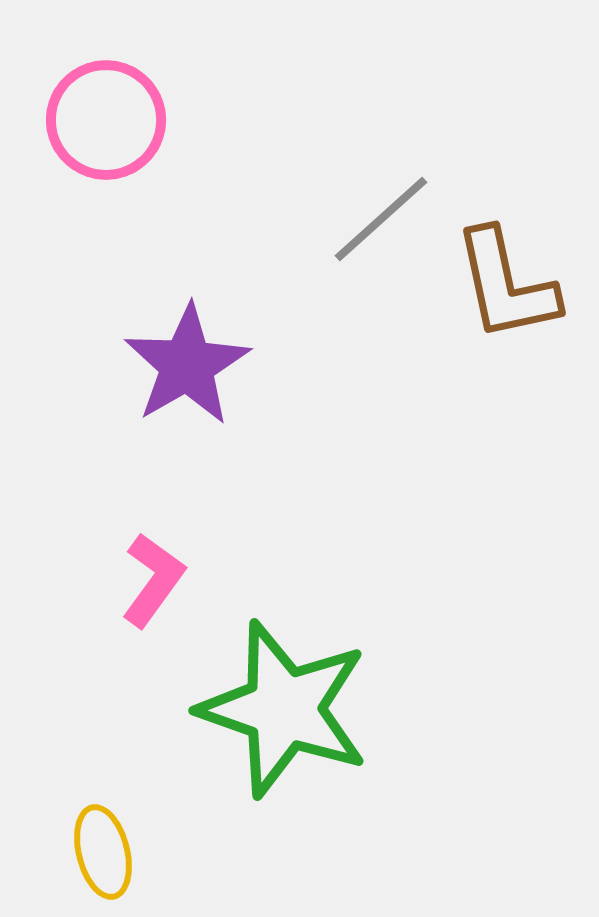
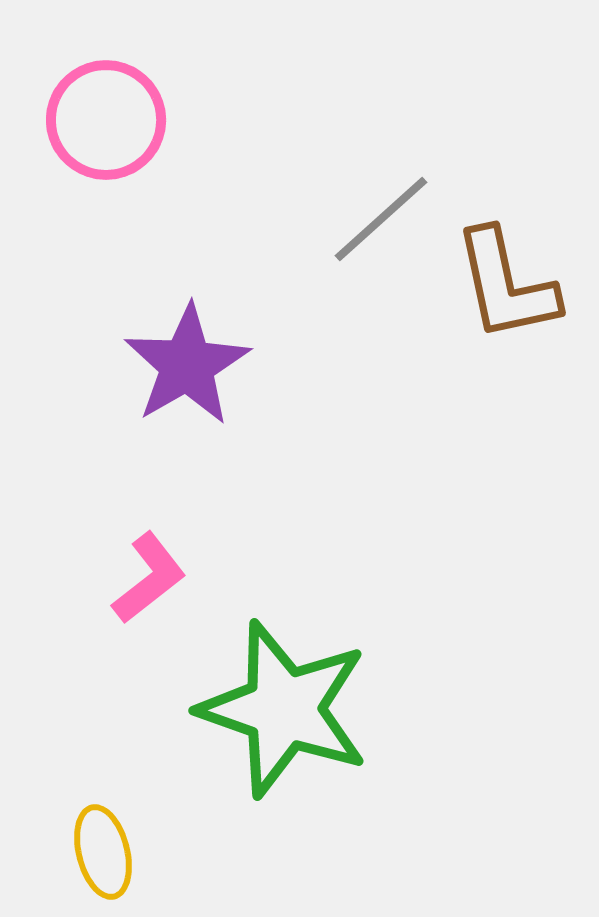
pink L-shape: moved 4 px left, 2 px up; rotated 16 degrees clockwise
